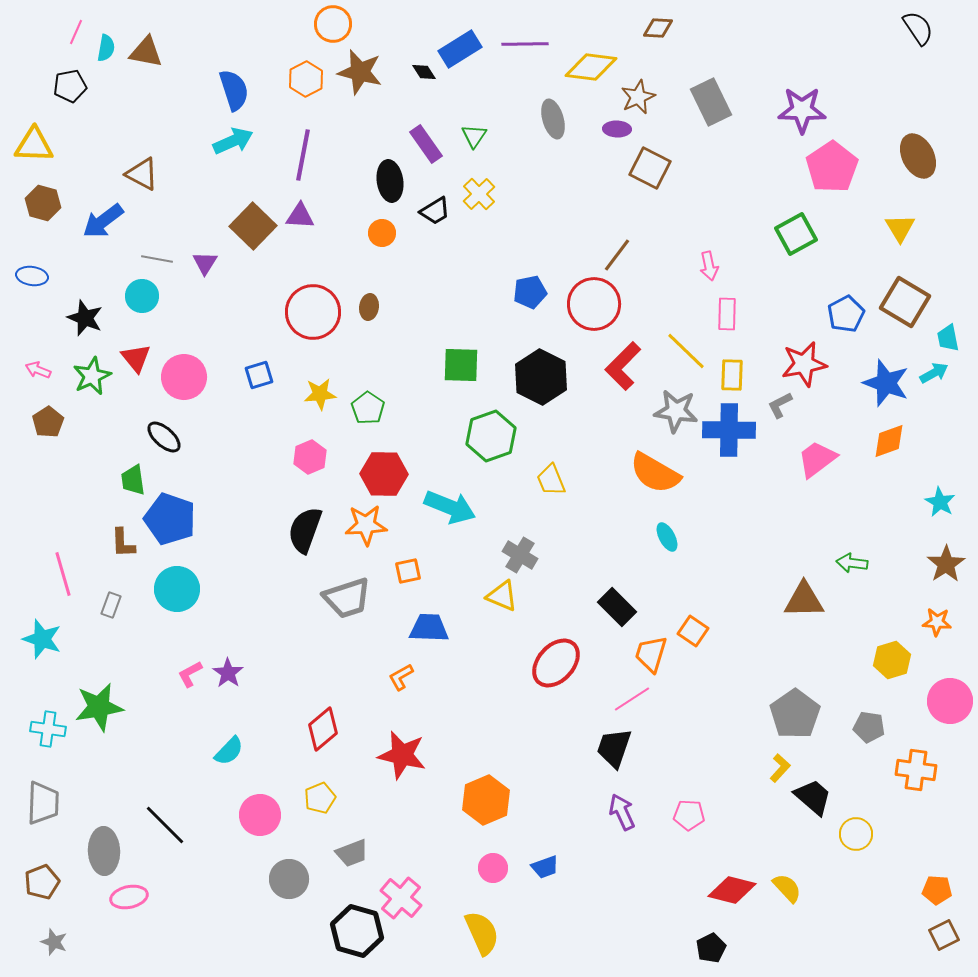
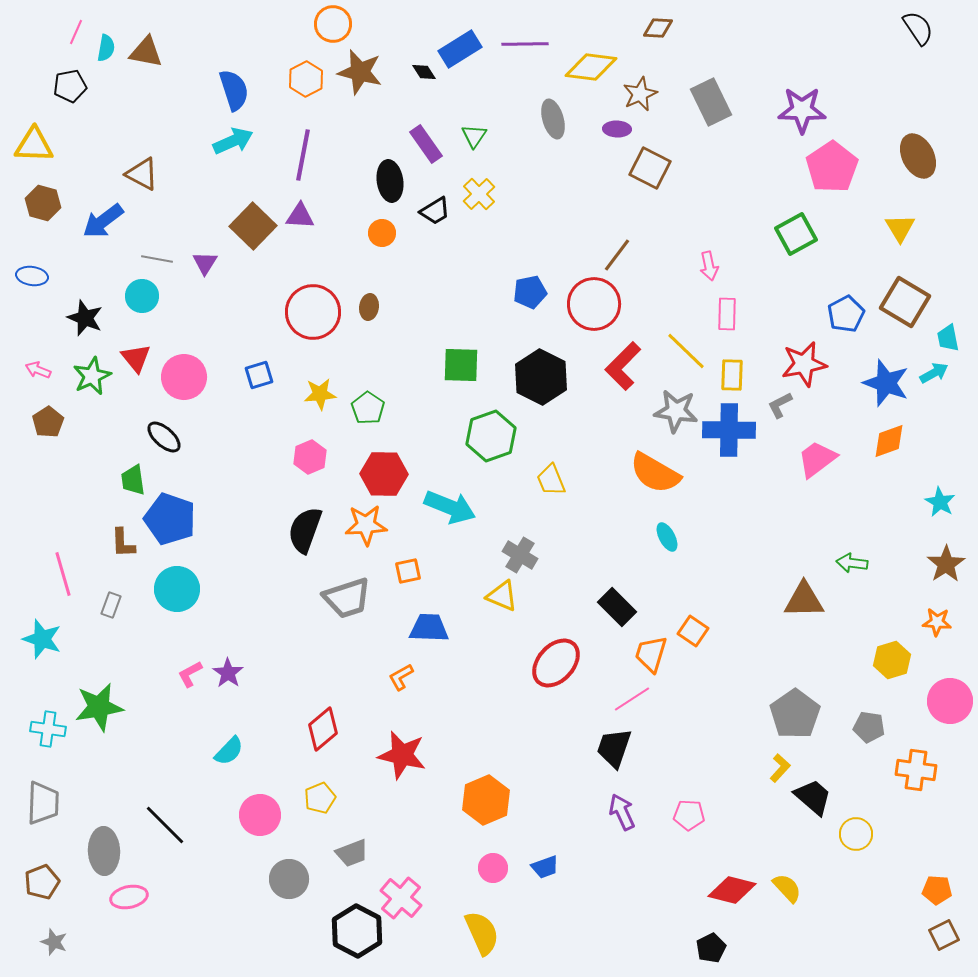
brown star at (638, 97): moved 2 px right, 3 px up
black hexagon at (357, 931): rotated 12 degrees clockwise
